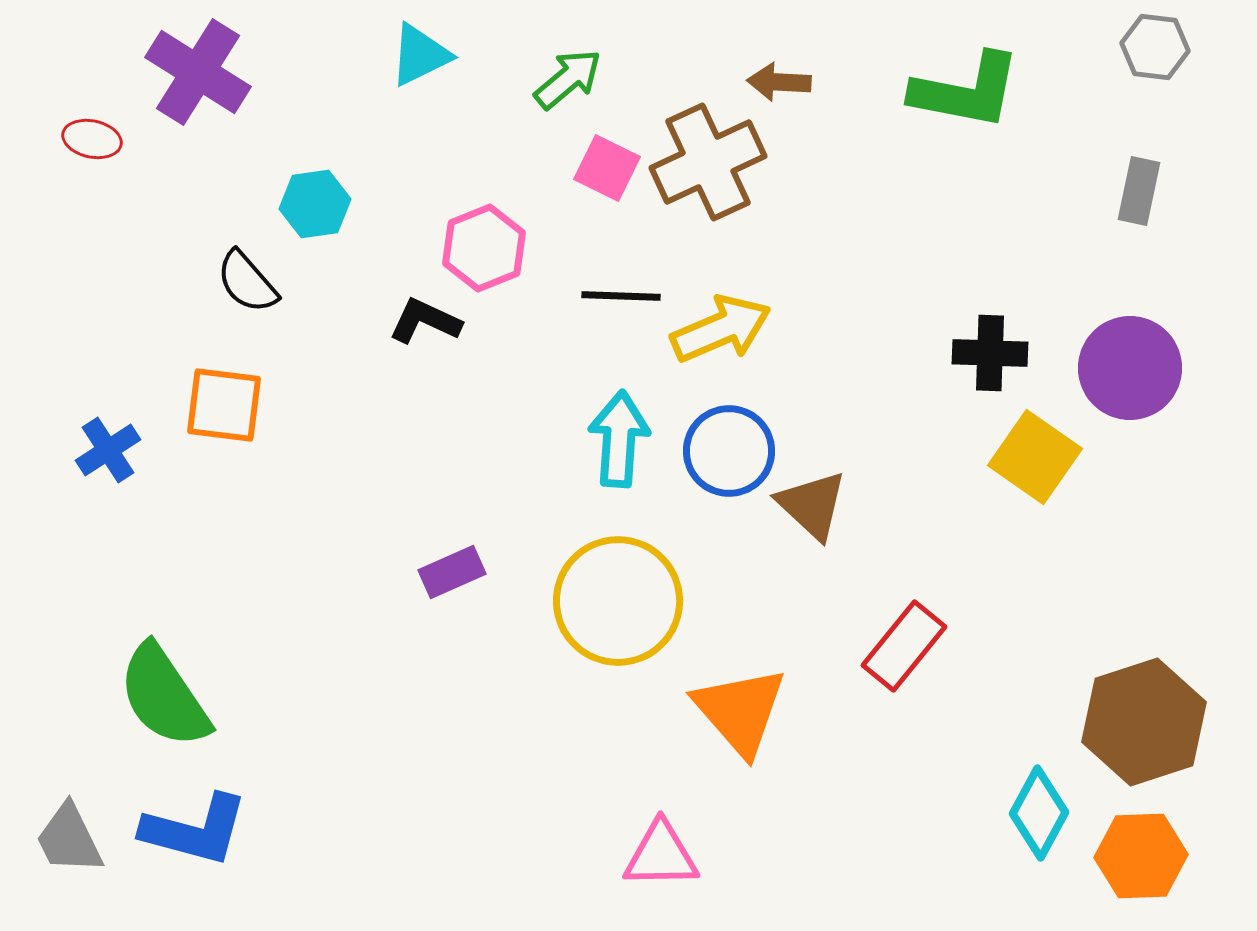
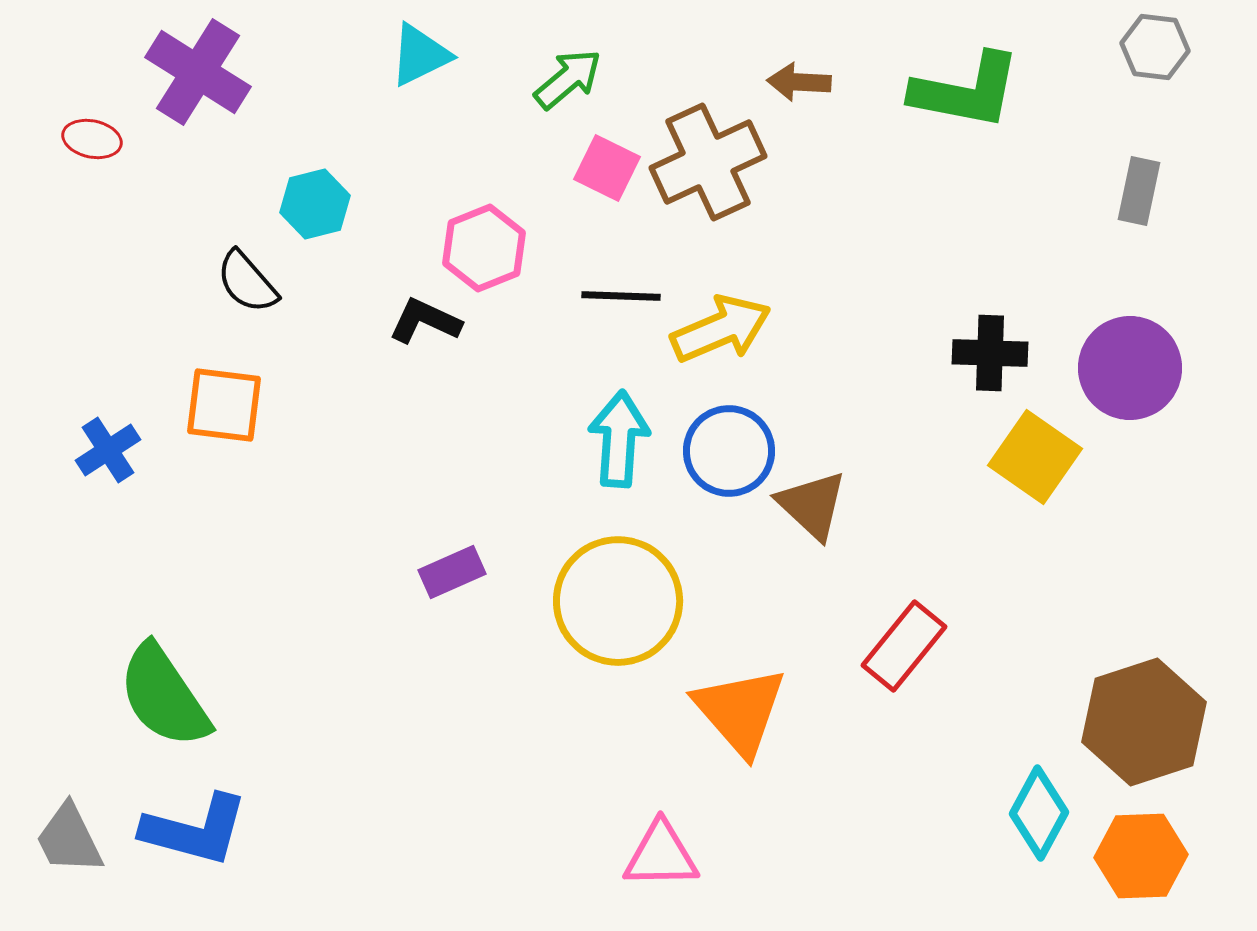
brown arrow: moved 20 px right
cyan hexagon: rotated 6 degrees counterclockwise
